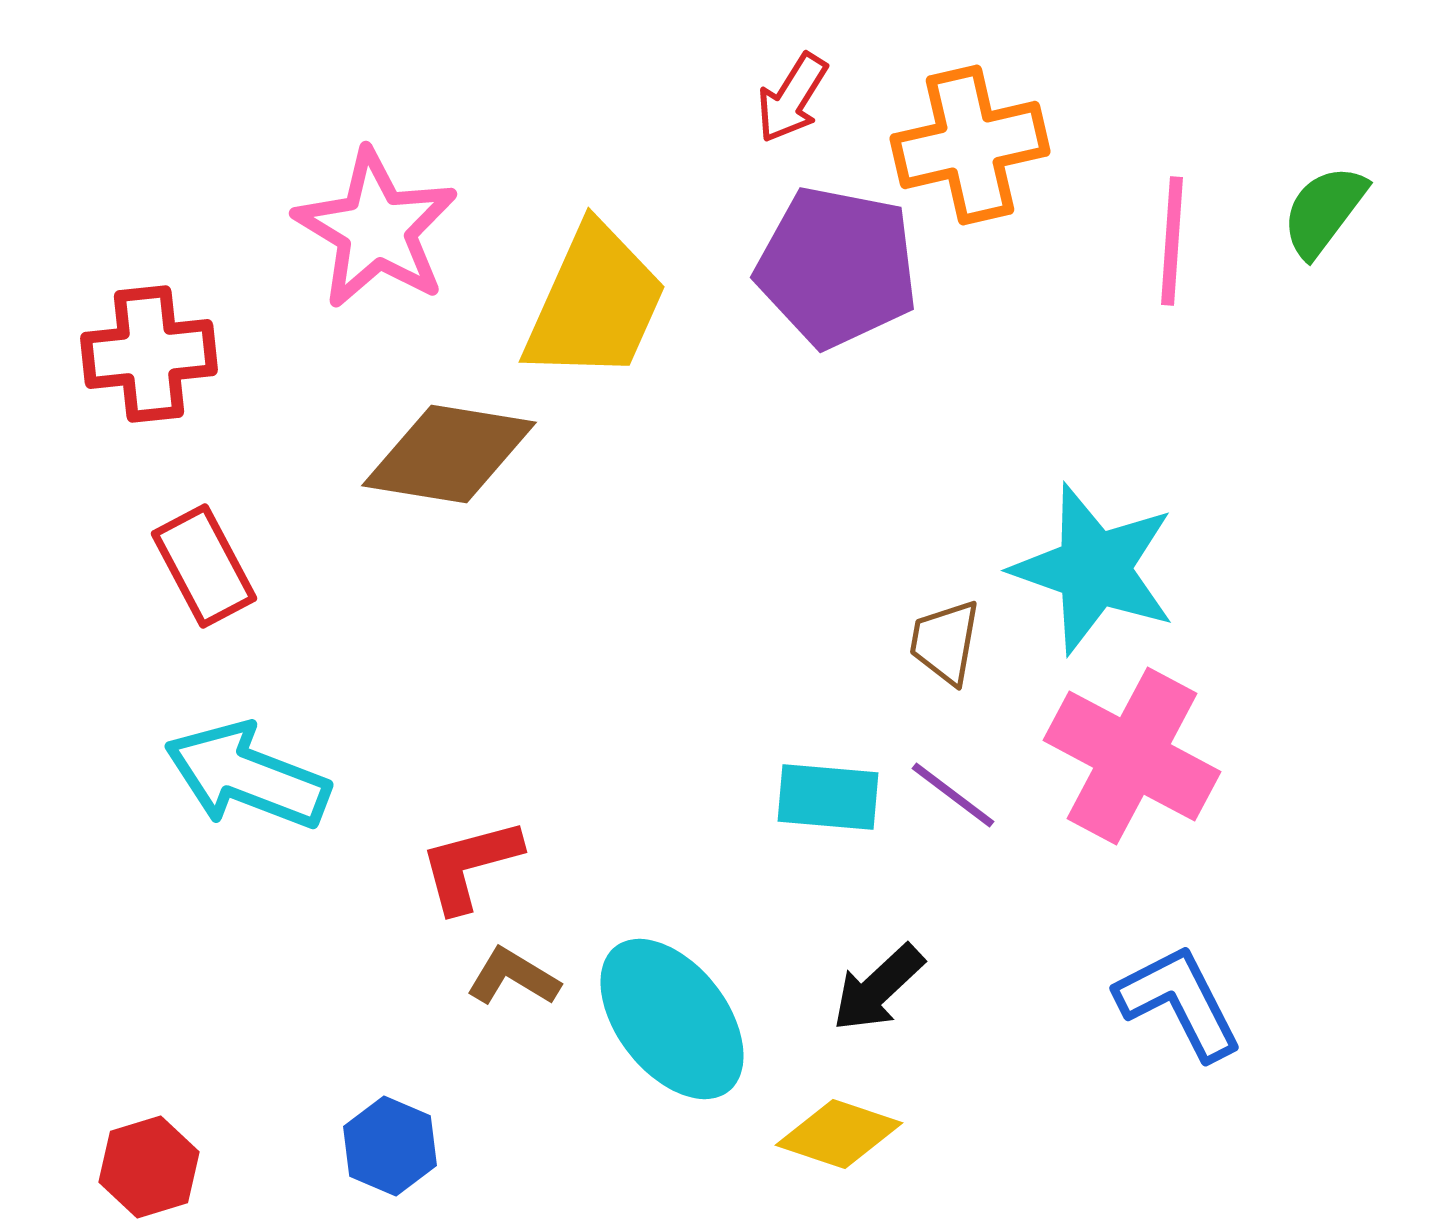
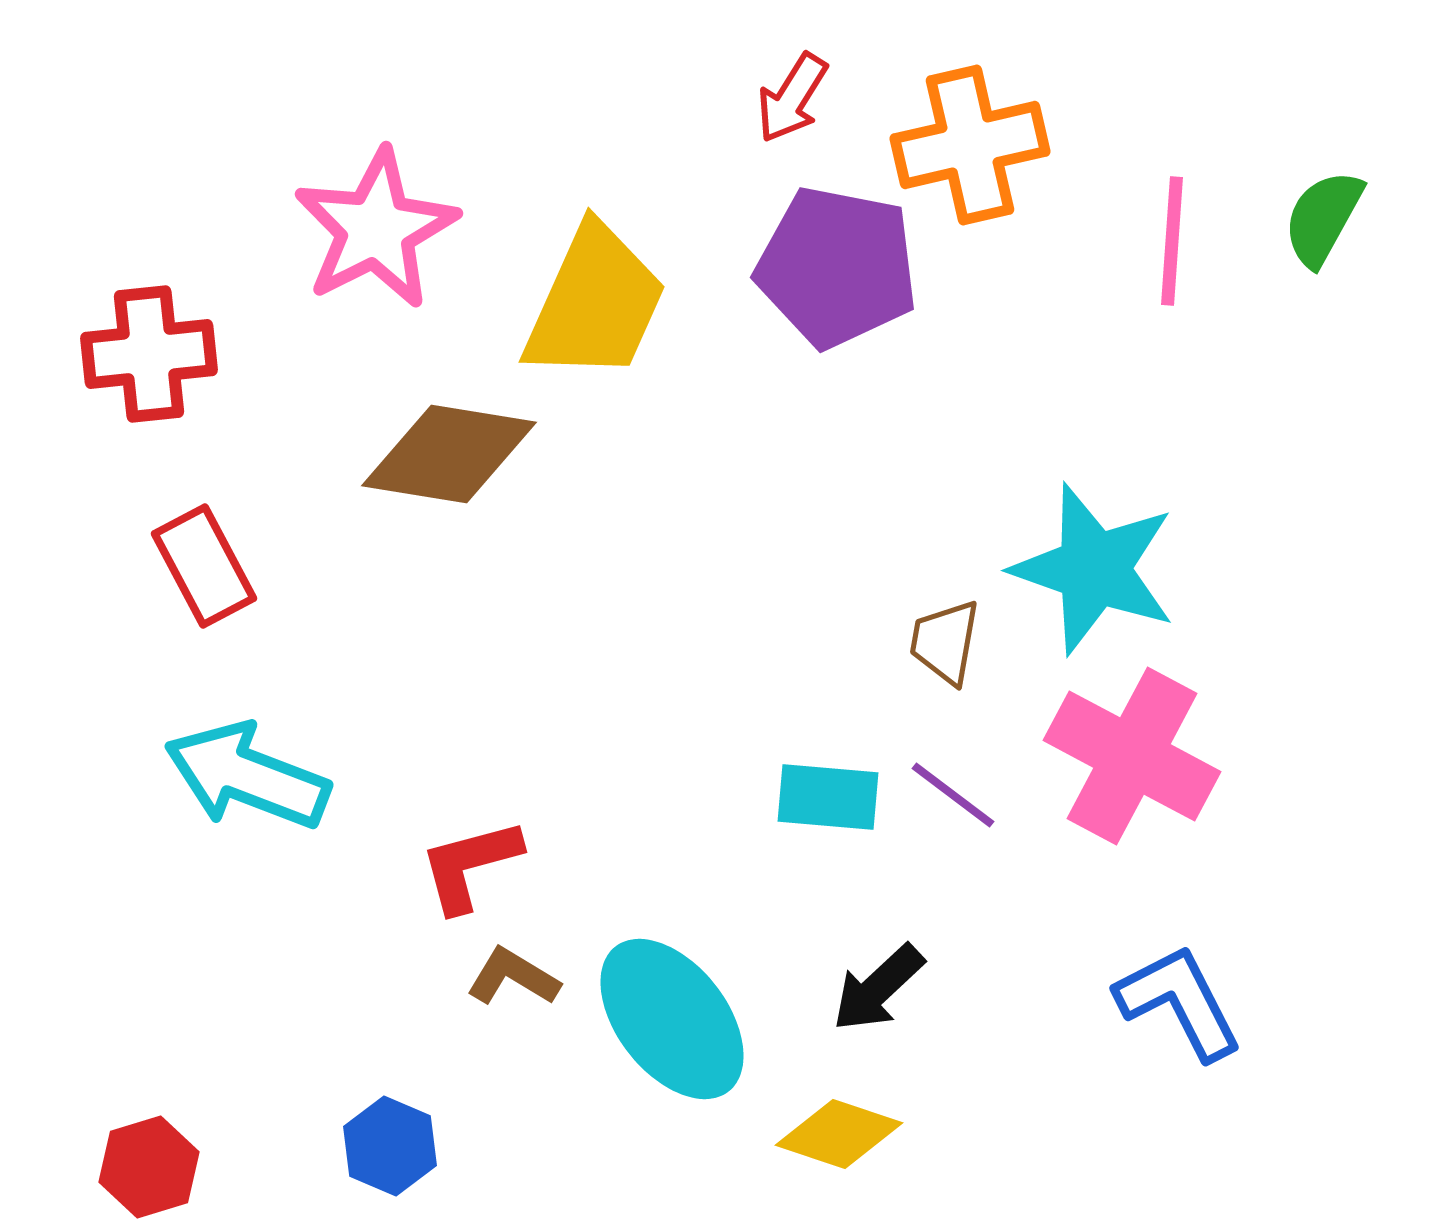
green semicircle: moved 1 px left, 7 px down; rotated 8 degrees counterclockwise
pink star: rotated 14 degrees clockwise
